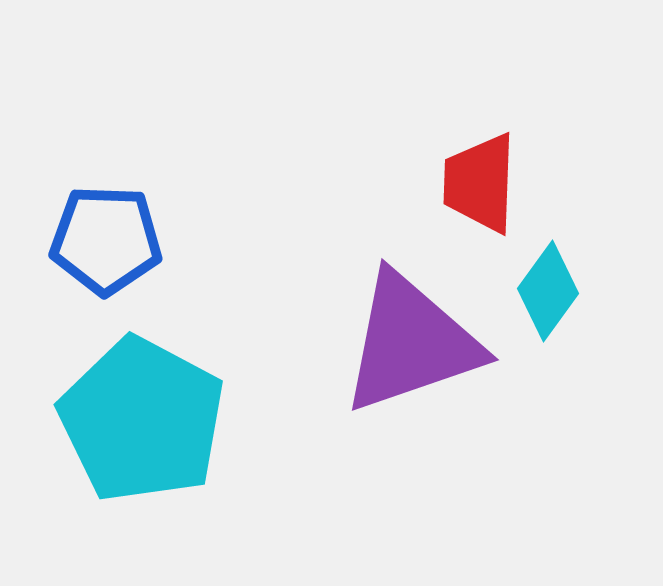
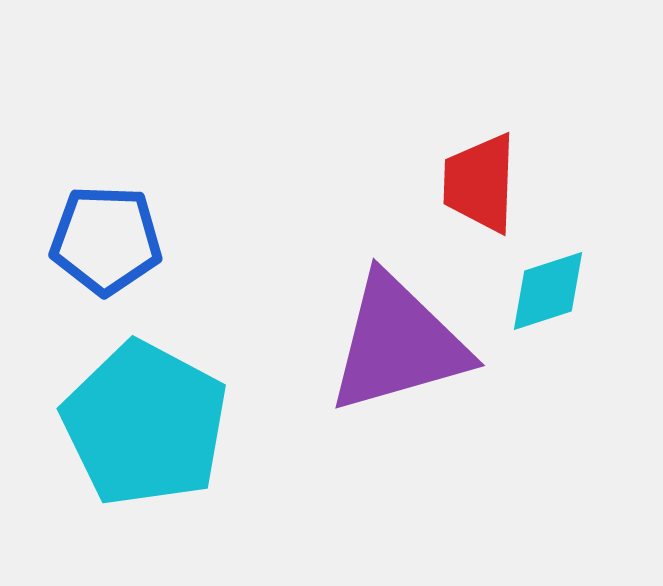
cyan diamond: rotated 36 degrees clockwise
purple triangle: moved 13 px left, 1 px down; rotated 3 degrees clockwise
cyan pentagon: moved 3 px right, 4 px down
